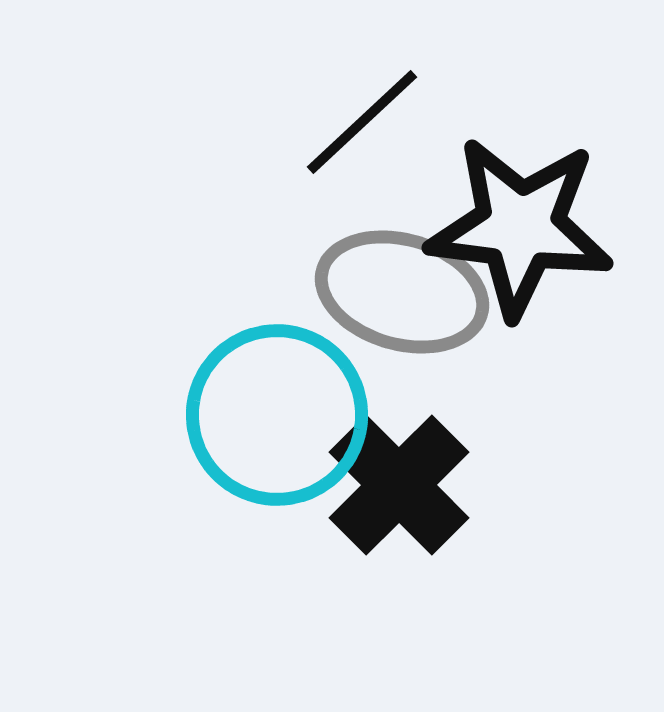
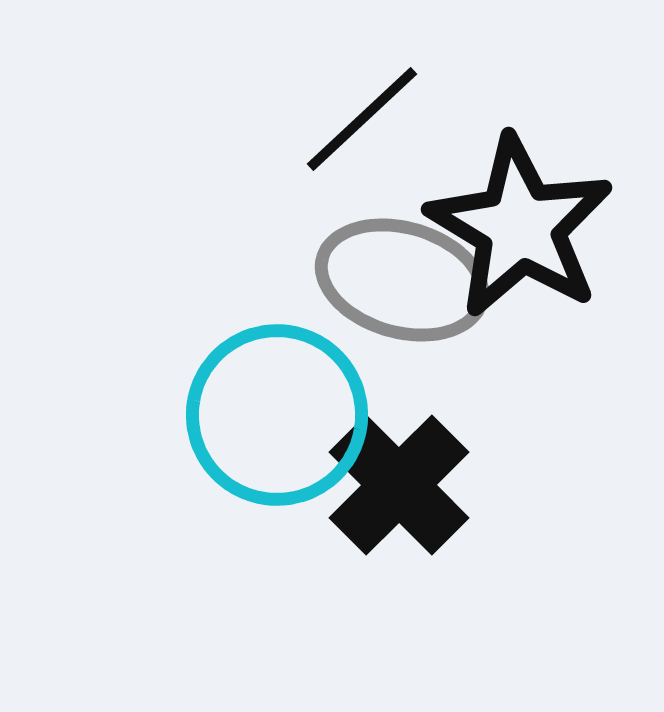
black line: moved 3 px up
black star: rotated 24 degrees clockwise
gray ellipse: moved 12 px up
